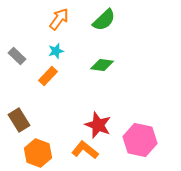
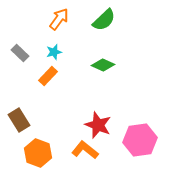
cyan star: moved 2 px left, 1 px down
gray rectangle: moved 3 px right, 3 px up
green diamond: moved 1 px right; rotated 15 degrees clockwise
pink hexagon: rotated 20 degrees counterclockwise
